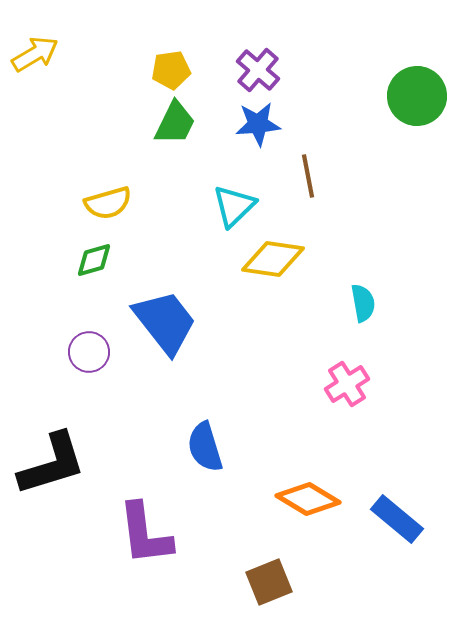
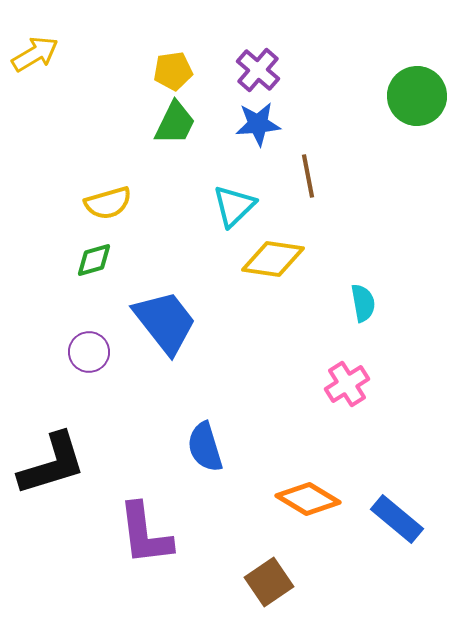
yellow pentagon: moved 2 px right, 1 px down
brown square: rotated 12 degrees counterclockwise
